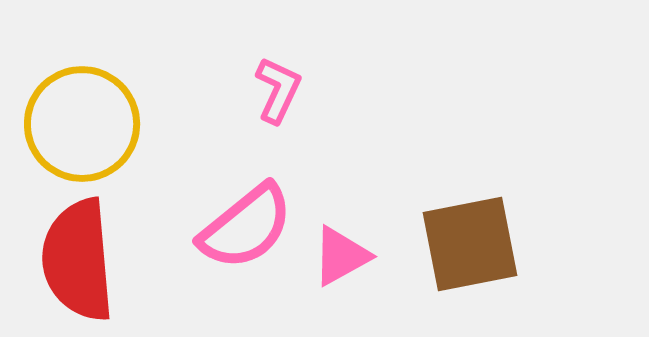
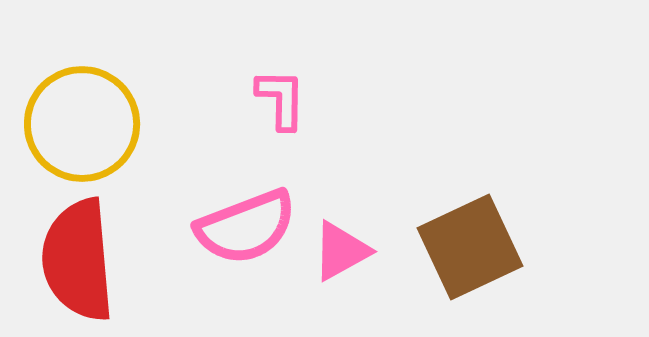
pink L-shape: moved 3 px right, 9 px down; rotated 24 degrees counterclockwise
pink semicircle: rotated 18 degrees clockwise
brown square: moved 3 px down; rotated 14 degrees counterclockwise
pink triangle: moved 5 px up
